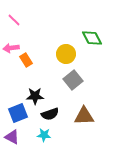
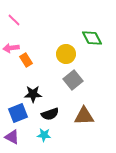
black star: moved 2 px left, 2 px up
